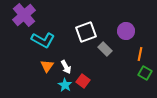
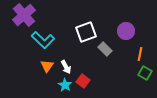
cyan L-shape: rotated 15 degrees clockwise
